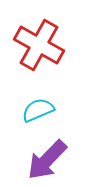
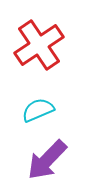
red cross: rotated 27 degrees clockwise
